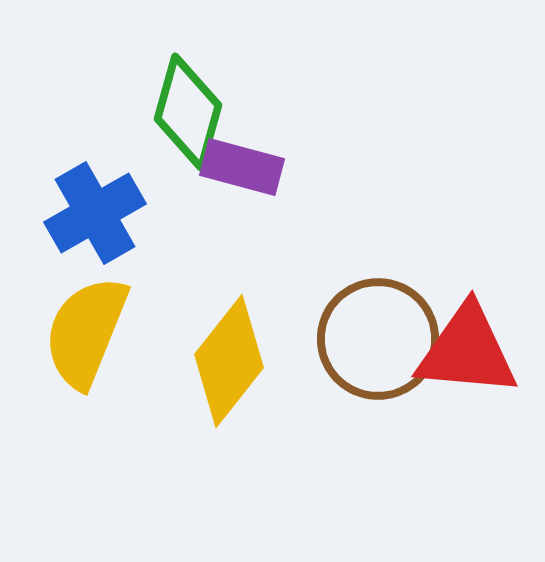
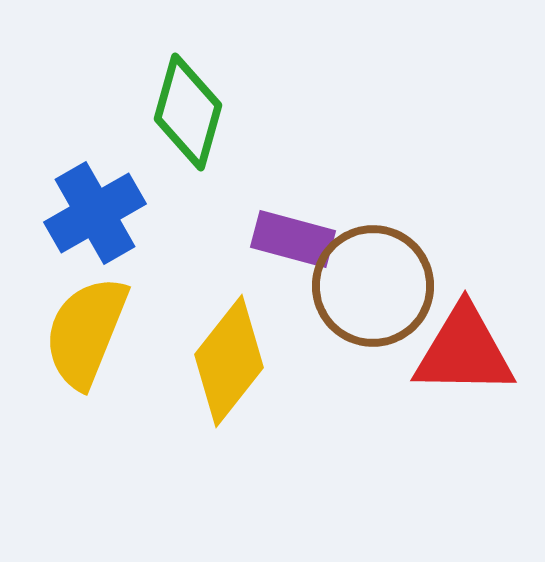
purple rectangle: moved 51 px right, 72 px down
brown circle: moved 5 px left, 53 px up
red triangle: moved 3 px left; rotated 4 degrees counterclockwise
